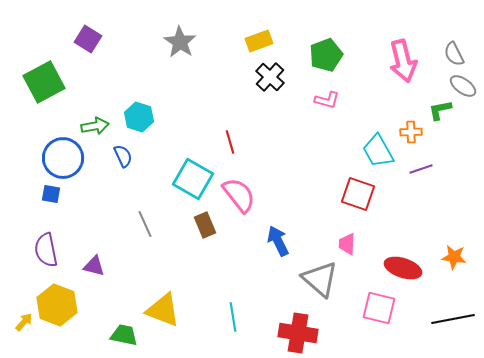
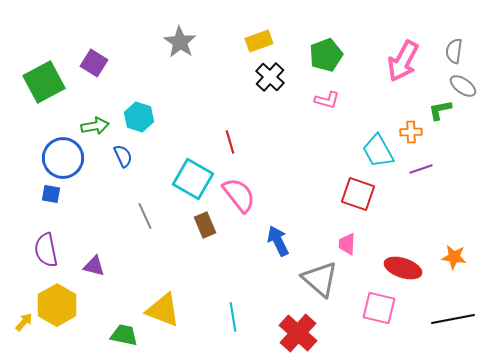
purple square: moved 6 px right, 24 px down
gray semicircle: moved 3 px up; rotated 35 degrees clockwise
pink arrow: rotated 42 degrees clockwise
gray line: moved 8 px up
yellow hexagon: rotated 9 degrees clockwise
red cross: rotated 33 degrees clockwise
